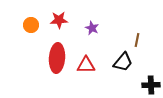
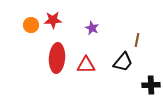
red star: moved 6 px left
